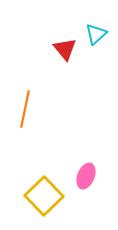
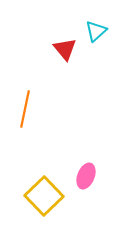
cyan triangle: moved 3 px up
